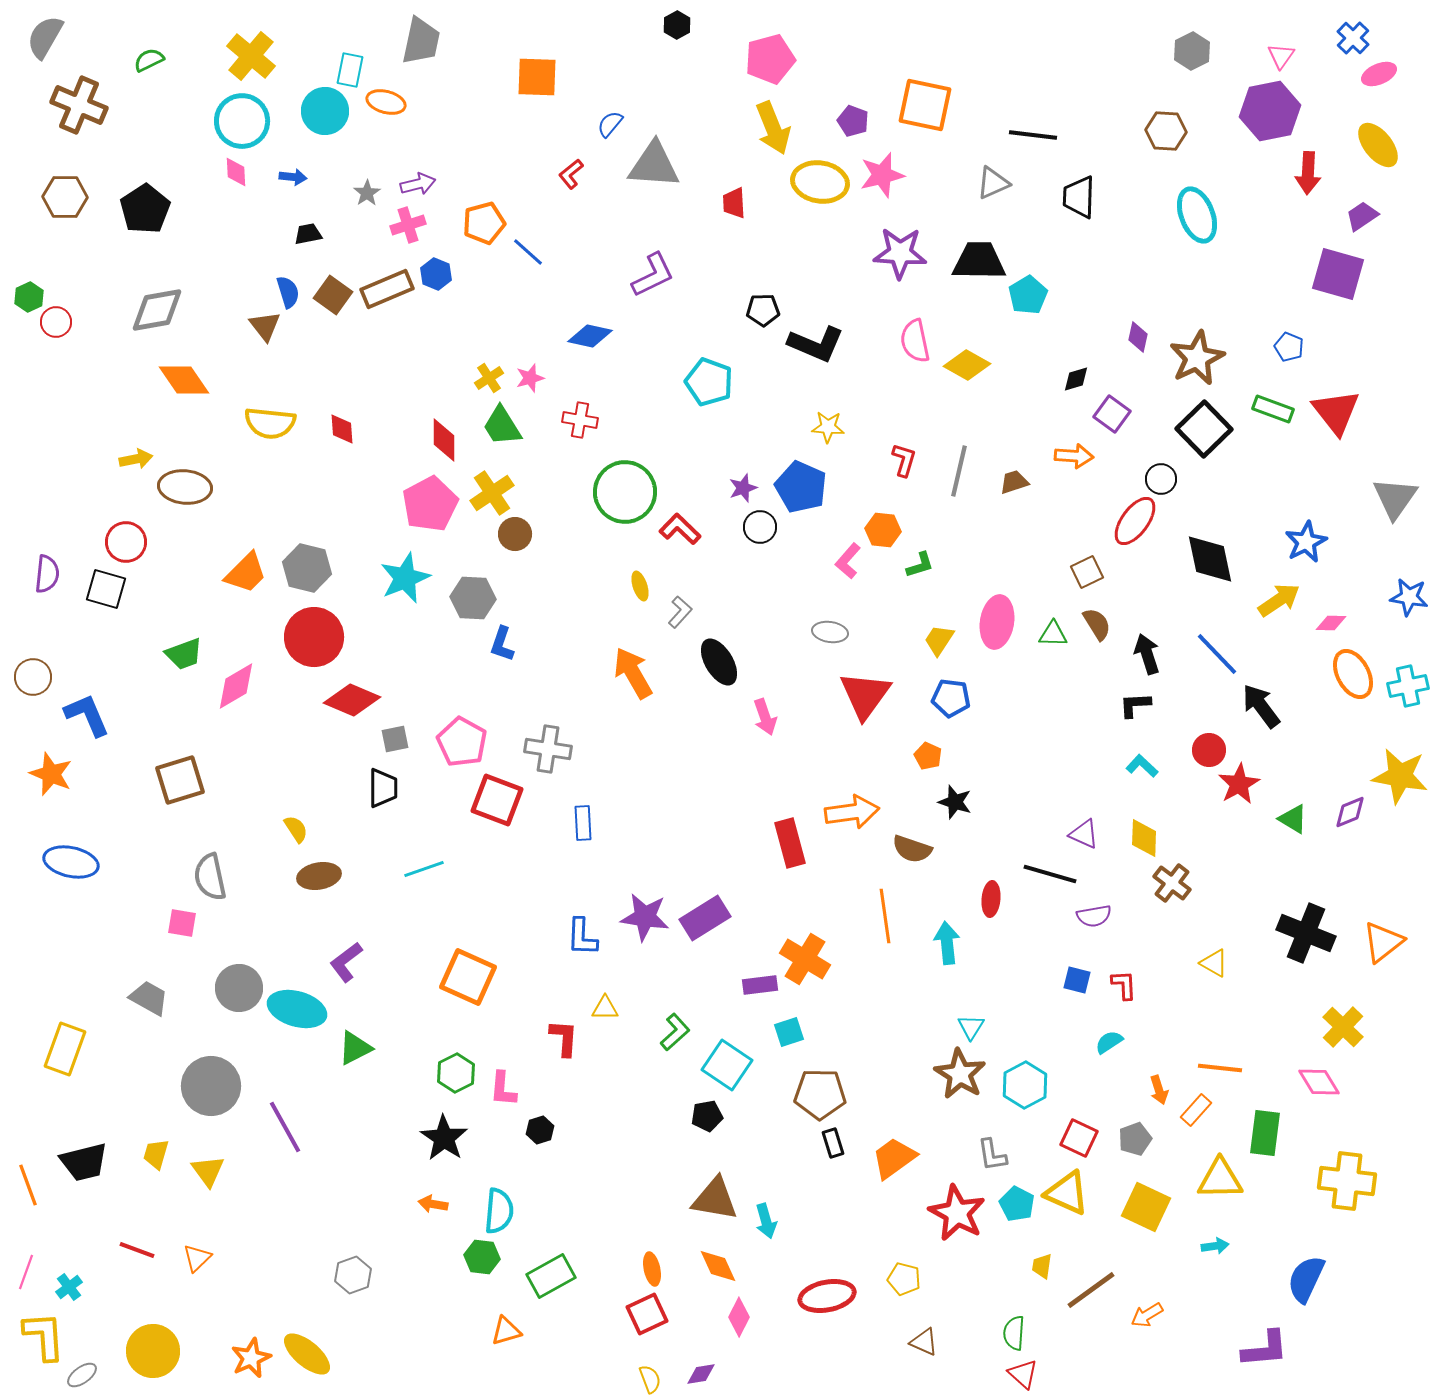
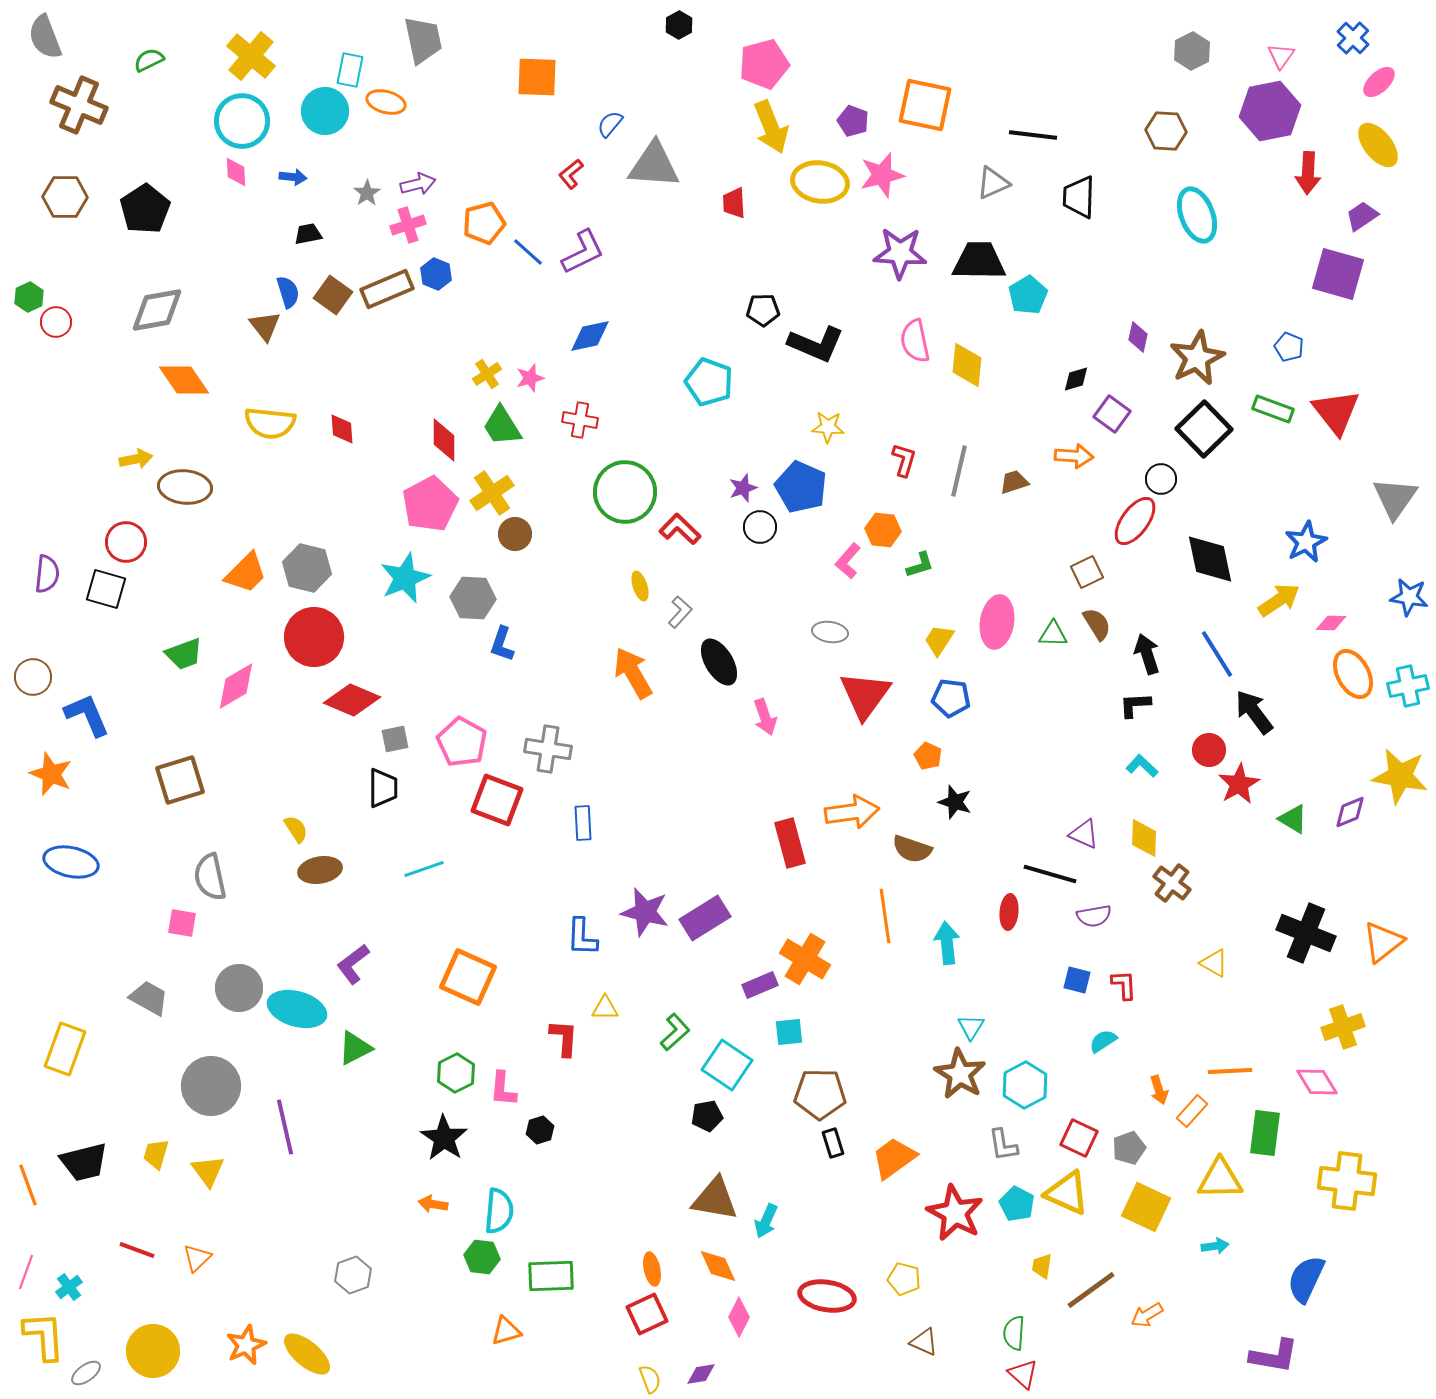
black hexagon at (677, 25): moved 2 px right
gray semicircle at (45, 37): rotated 51 degrees counterclockwise
gray trapezoid at (421, 41): moved 2 px right, 1 px up; rotated 24 degrees counterclockwise
pink pentagon at (770, 59): moved 6 px left, 5 px down
pink ellipse at (1379, 74): moved 8 px down; rotated 20 degrees counterclockwise
yellow arrow at (773, 128): moved 2 px left, 1 px up
purple L-shape at (653, 275): moved 70 px left, 23 px up
blue diamond at (590, 336): rotated 24 degrees counterclockwise
yellow diamond at (967, 365): rotated 66 degrees clockwise
yellow cross at (489, 378): moved 2 px left, 4 px up
blue line at (1217, 654): rotated 12 degrees clockwise
black arrow at (1261, 706): moved 7 px left, 6 px down
brown ellipse at (319, 876): moved 1 px right, 6 px up
red ellipse at (991, 899): moved 18 px right, 13 px down
purple star at (645, 917): moved 5 px up; rotated 6 degrees clockwise
purple L-shape at (346, 962): moved 7 px right, 2 px down
purple rectangle at (760, 985): rotated 16 degrees counterclockwise
yellow cross at (1343, 1027): rotated 27 degrees clockwise
cyan square at (789, 1032): rotated 12 degrees clockwise
cyan semicircle at (1109, 1042): moved 6 px left, 1 px up
orange line at (1220, 1068): moved 10 px right, 3 px down; rotated 9 degrees counterclockwise
pink diamond at (1319, 1082): moved 2 px left
orange rectangle at (1196, 1110): moved 4 px left, 1 px down
purple line at (285, 1127): rotated 16 degrees clockwise
gray pentagon at (1135, 1139): moved 6 px left, 9 px down
gray L-shape at (992, 1155): moved 11 px right, 10 px up
red star at (957, 1213): moved 2 px left
cyan arrow at (766, 1221): rotated 40 degrees clockwise
green rectangle at (551, 1276): rotated 27 degrees clockwise
red ellipse at (827, 1296): rotated 20 degrees clockwise
purple L-shape at (1265, 1349): moved 9 px right, 7 px down; rotated 15 degrees clockwise
orange star at (251, 1358): moved 5 px left, 13 px up
gray ellipse at (82, 1375): moved 4 px right, 2 px up
